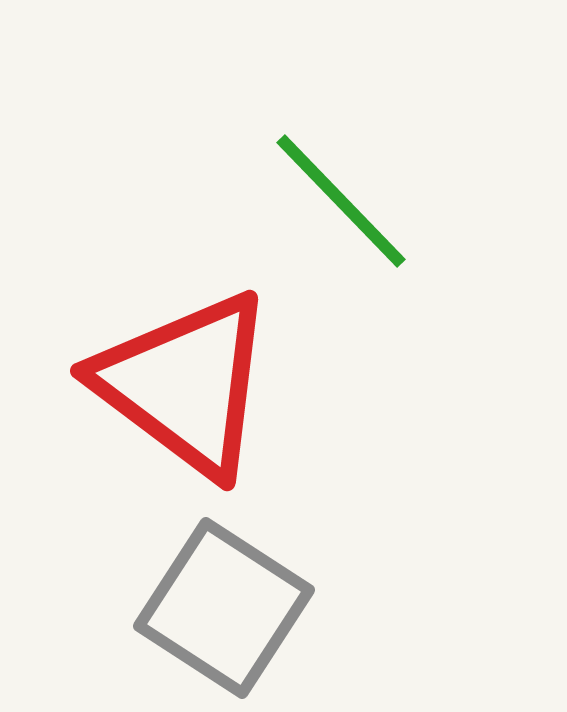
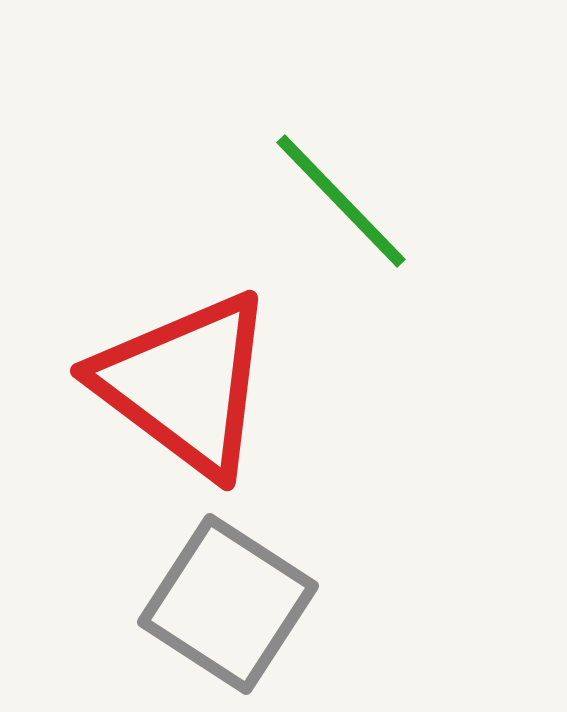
gray square: moved 4 px right, 4 px up
